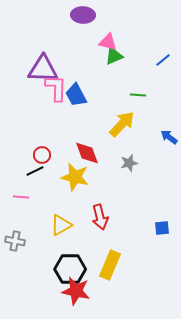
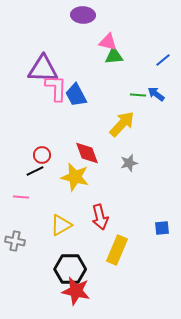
green triangle: rotated 18 degrees clockwise
blue arrow: moved 13 px left, 43 px up
yellow rectangle: moved 7 px right, 15 px up
